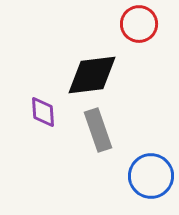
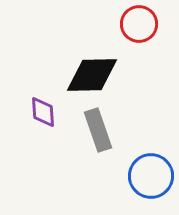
black diamond: rotated 6 degrees clockwise
